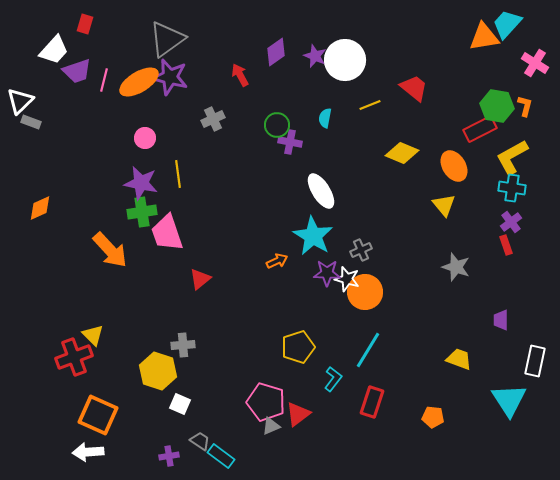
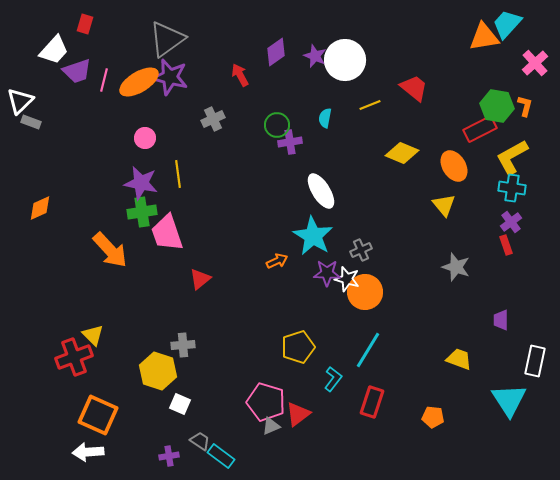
pink cross at (535, 63): rotated 16 degrees clockwise
purple cross at (290, 142): rotated 20 degrees counterclockwise
